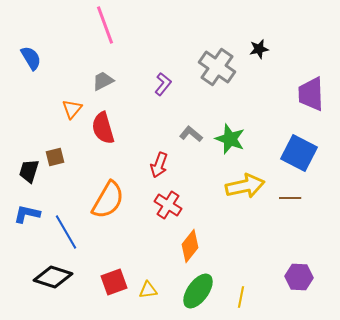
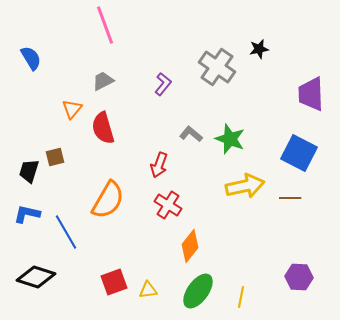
black diamond: moved 17 px left
